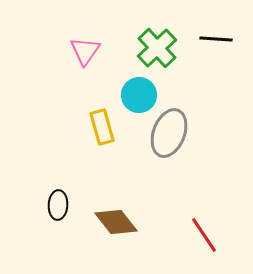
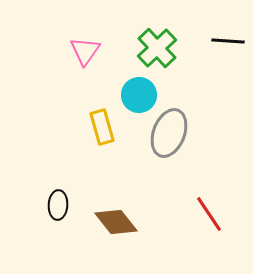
black line: moved 12 px right, 2 px down
red line: moved 5 px right, 21 px up
